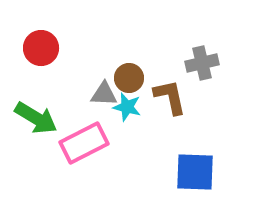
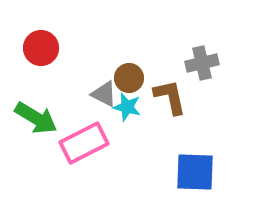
gray triangle: rotated 24 degrees clockwise
